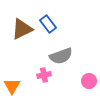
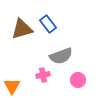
brown triangle: rotated 10 degrees clockwise
pink cross: moved 1 px left
pink circle: moved 11 px left, 1 px up
